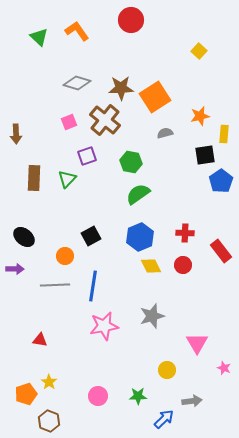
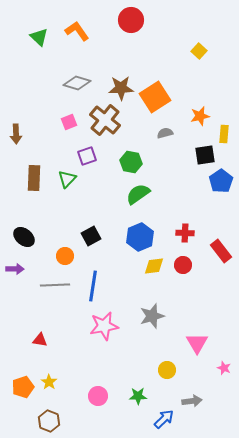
yellow diamond at (151, 266): moved 3 px right; rotated 70 degrees counterclockwise
orange pentagon at (26, 394): moved 3 px left, 7 px up
